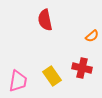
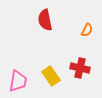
orange semicircle: moved 5 px left, 6 px up; rotated 24 degrees counterclockwise
red cross: moved 2 px left
yellow rectangle: moved 1 px left
